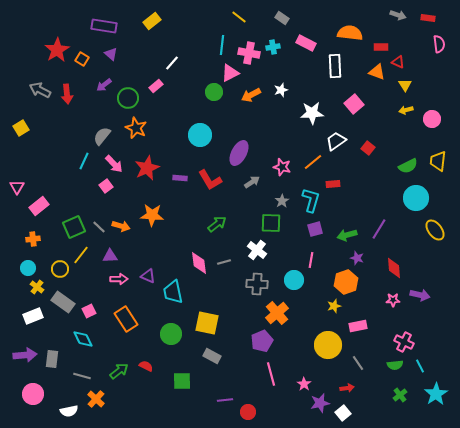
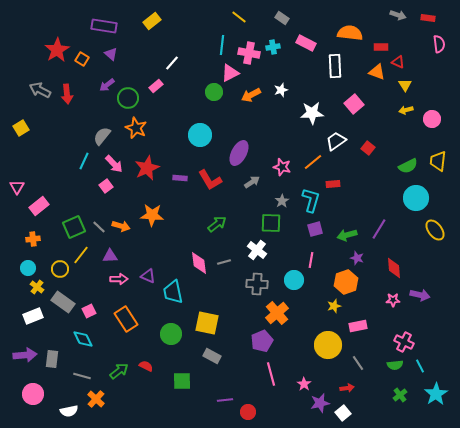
purple arrow at (104, 85): moved 3 px right
